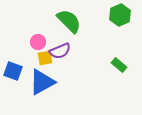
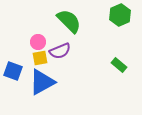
yellow square: moved 5 px left
